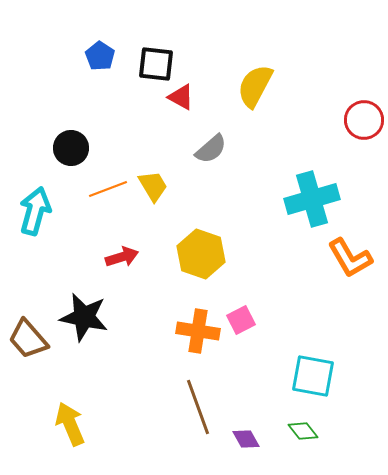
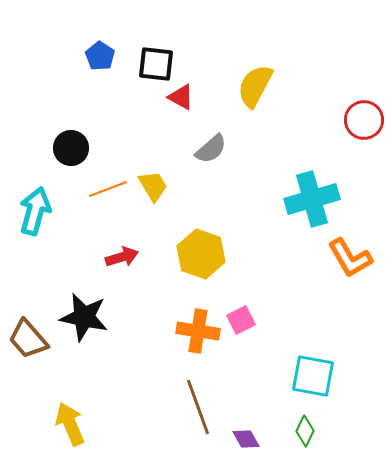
green diamond: moved 2 px right; rotated 64 degrees clockwise
